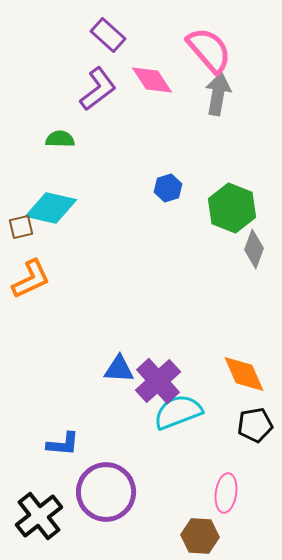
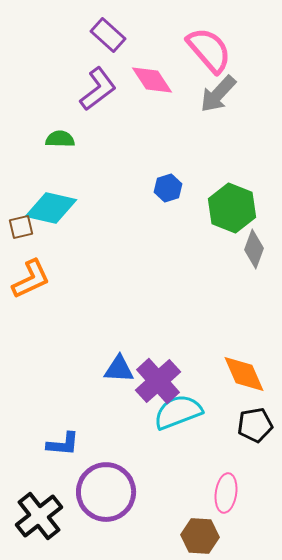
gray arrow: rotated 147 degrees counterclockwise
